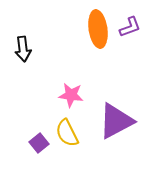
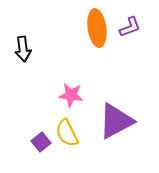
orange ellipse: moved 1 px left, 1 px up
purple square: moved 2 px right, 1 px up
